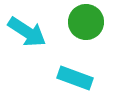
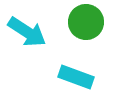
cyan rectangle: moved 1 px right, 1 px up
